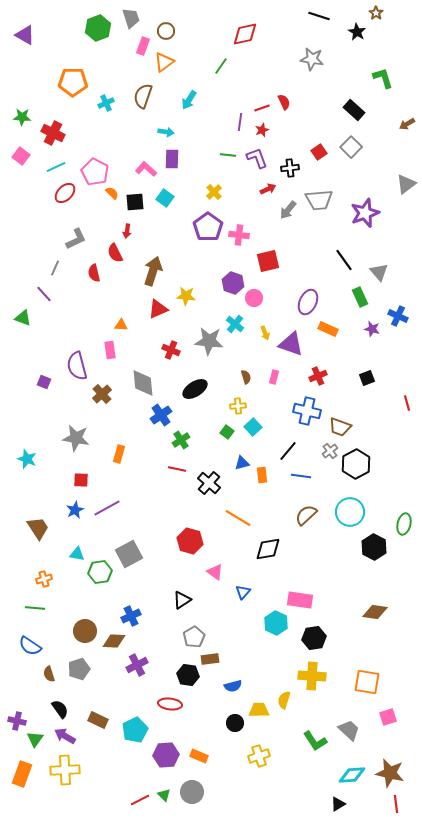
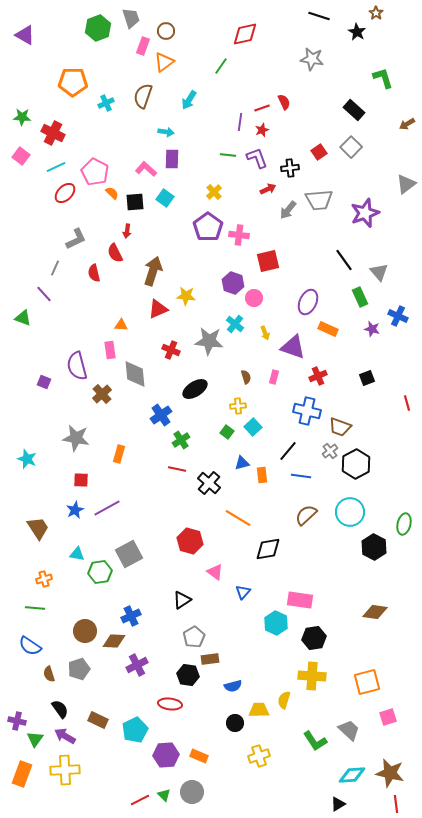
purple triangle at (291, 344): moved 2 px right, 3 px down
gray diamond at (143, 383): moved 8 px left, 9 px up
orange square at (367, 682): rotated 24 degrees counterclockwise
